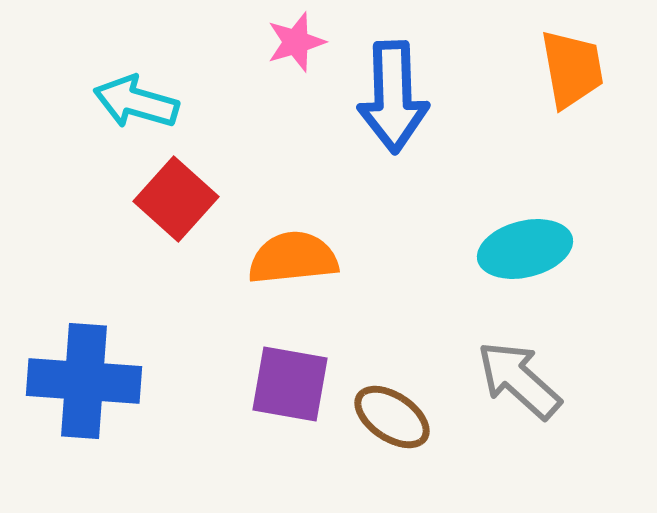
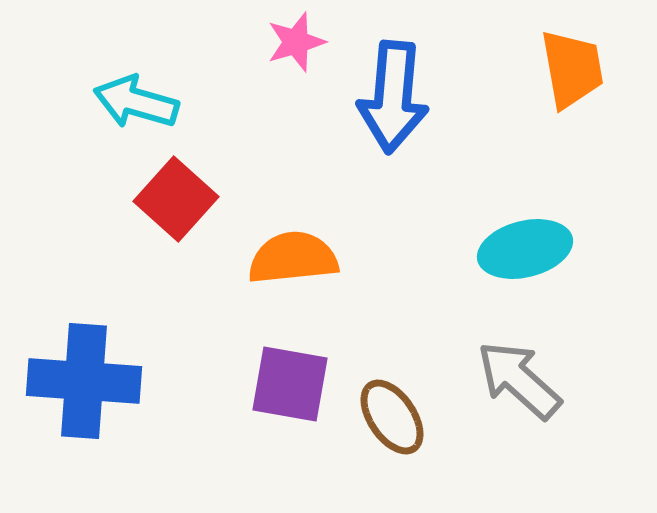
blue arrow: rotated 7 degrees clockwise
brown ellipse: rotated 22 degrees clockwise
